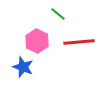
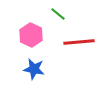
pink hexagon: moved 6 px left, 6 px up
blue star: moved 11 px right, 2 px down; rotated 10 degrees counterclockwise
